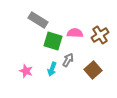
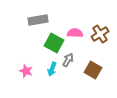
gray rectangle: rotated 42 degrees counterclockwise
brown cross: moved 1 px up
green square: moved 1 px right, 2 px down; rotated 12 degrees clockwise
brown square: rotated 18 degrees counterclockwise
